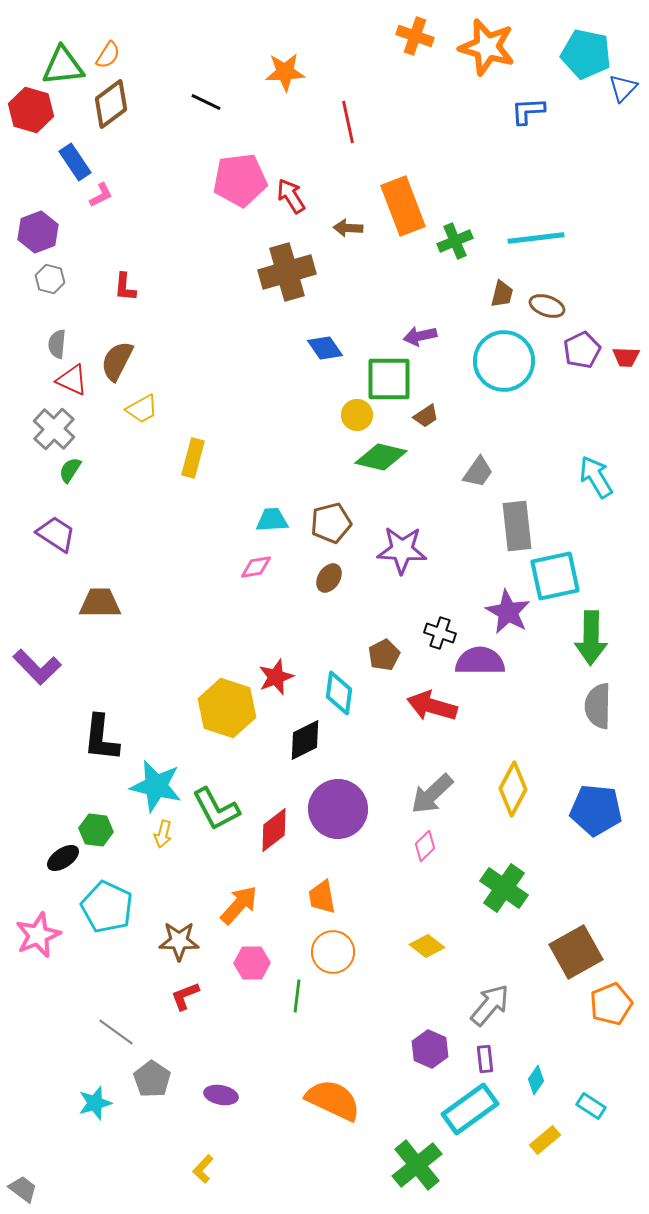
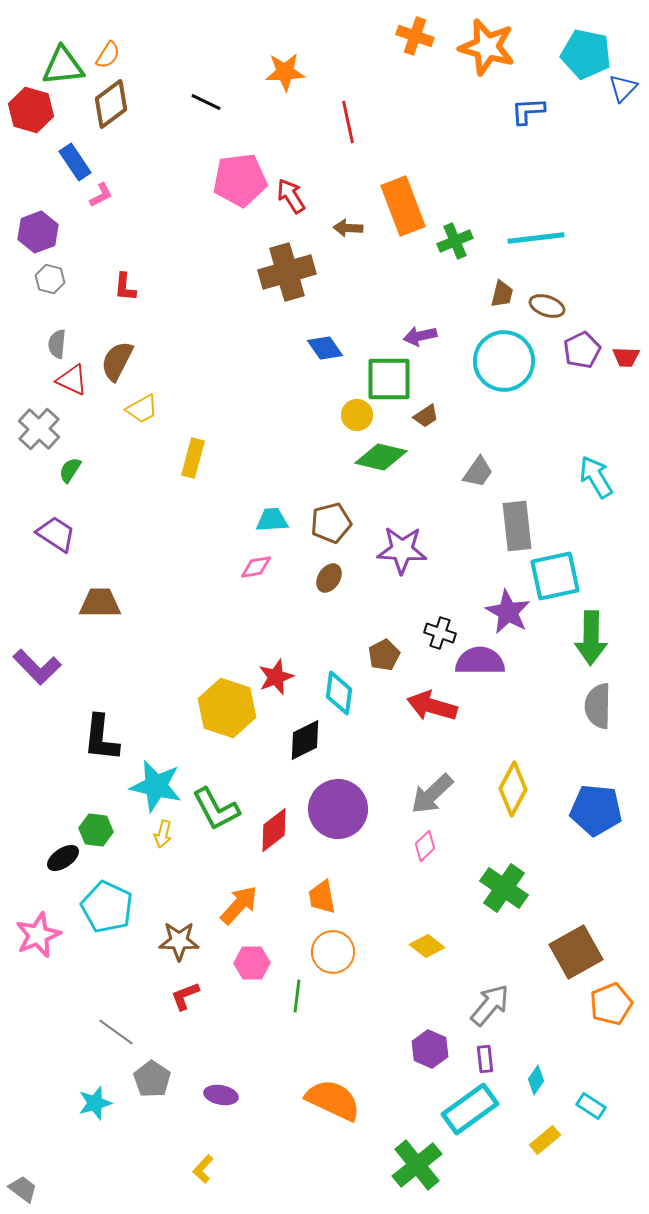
gray cross at (54, 429): moved 15 px left
